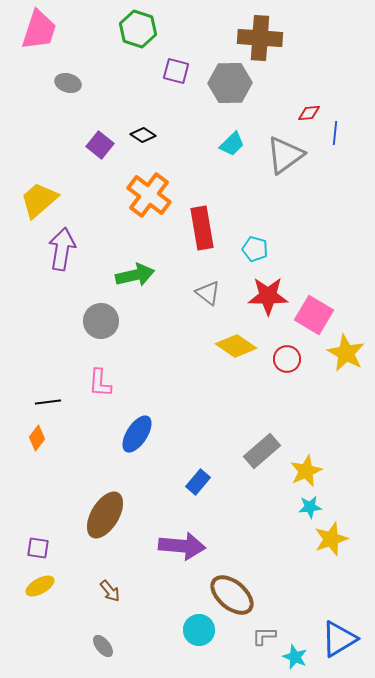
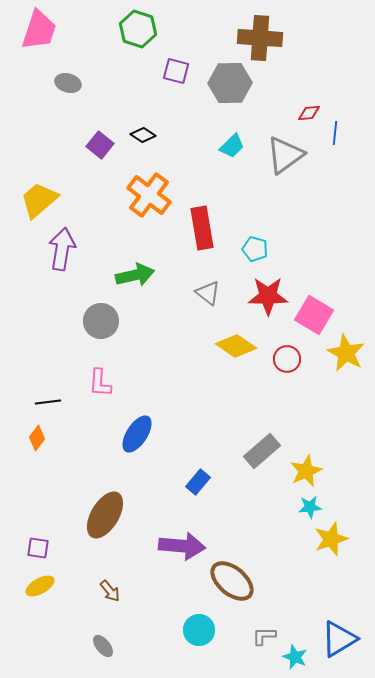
cyan trapezoid at (232, 144): moved 2 px down
brown ellipse at (232, 595): moved 14 px up
